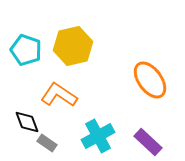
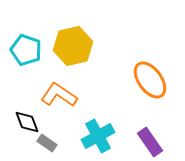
purple rectangle: moved 2 px right; rotated 12 degrees clockwise
